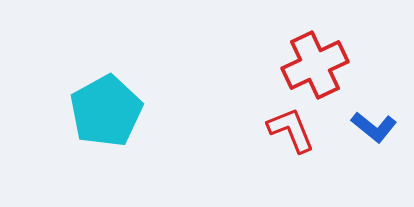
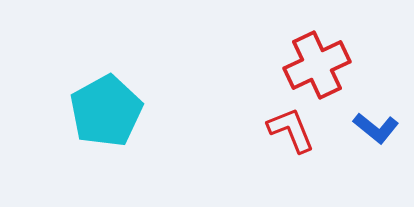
red cross: moved 2 px right
blue L-shape: moved 2 px right, 1 px down
